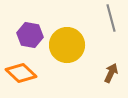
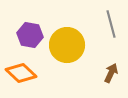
gray line: moved 6 px down
